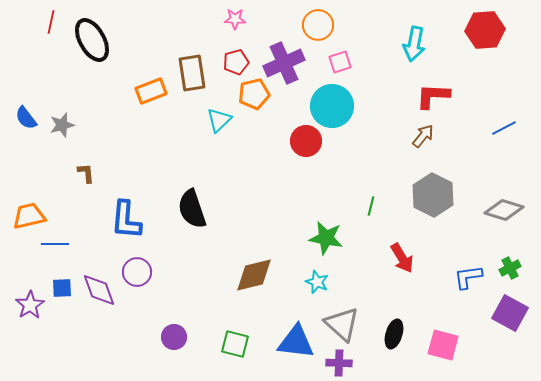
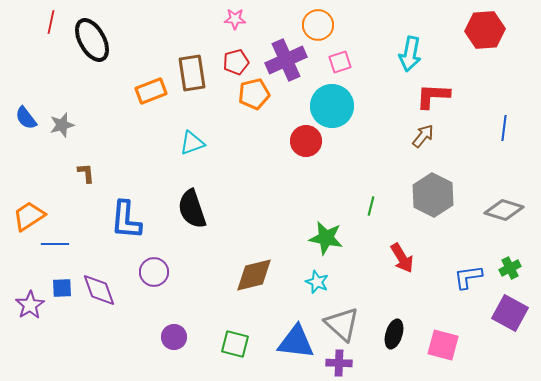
cyan arrow at (414, 44): moved 4 px left, 10 px down
purple cross at (284, 63): moved 2 px right, 3 px up
cyan triangle at (219, 120): moved 27 px left, 23 px down; rotated 24 degrees clockwise
blue line at (504, 128): rotated 55 degrees counterclockwise
orange trapezoid at (29, 216): rotated 20 degrees counterclockwise
purple circle at (137, 272): moved 17 px right
